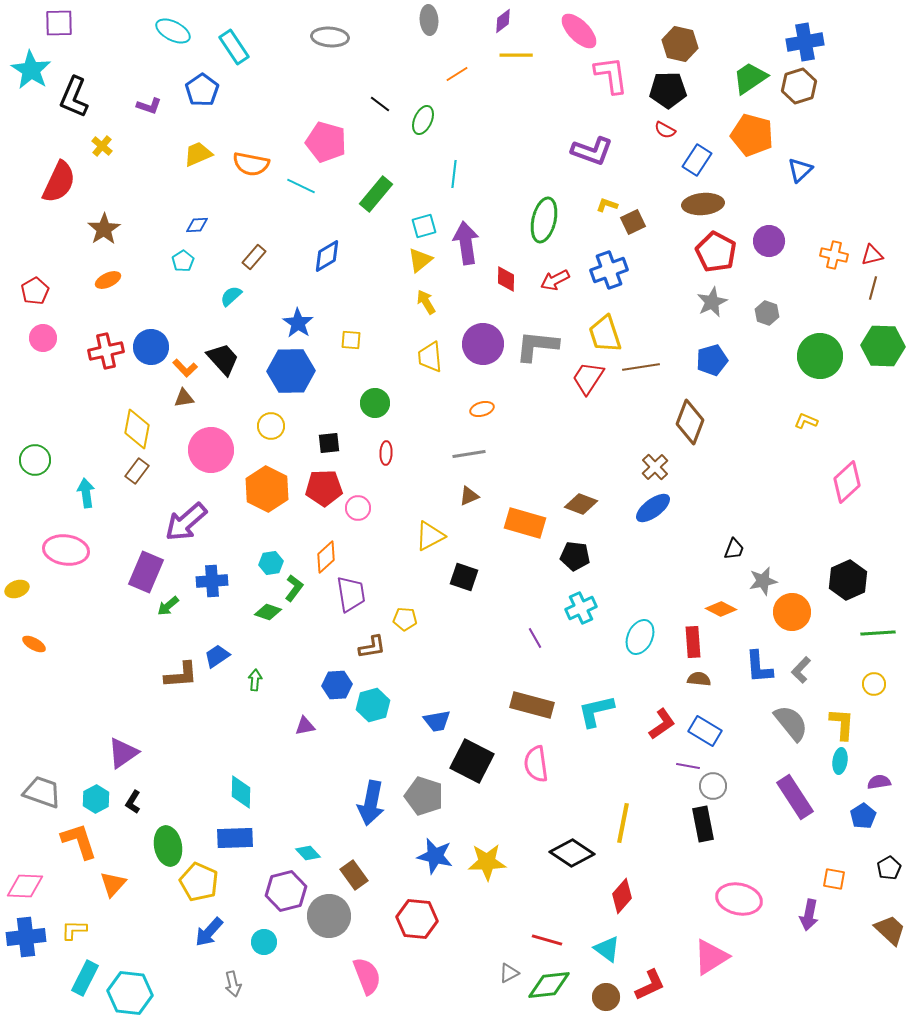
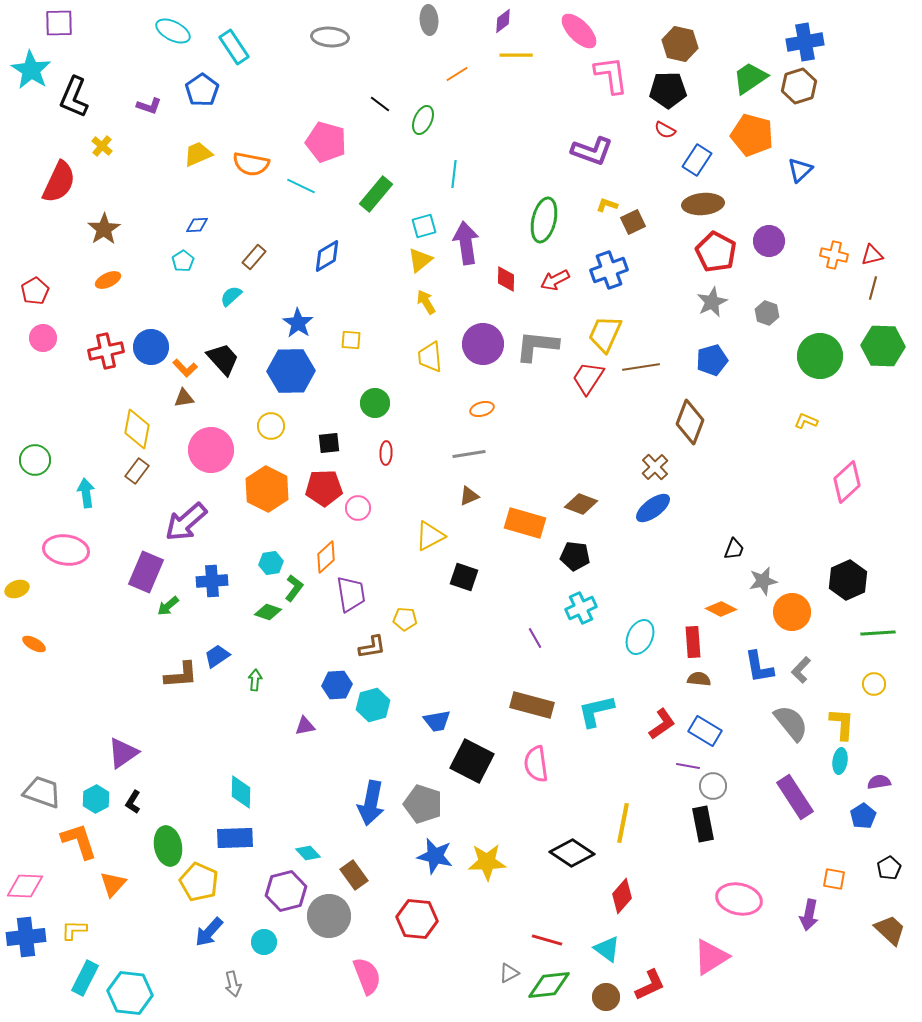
yellow trapezoid at (605, 334): rotated 42 degrees clockwise
blue L-shape at (759, 667): rotated 6 degrees counterclockwise
gray pentagon at (424, 796): moved 1 px left, 8 px down
